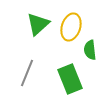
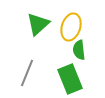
green semicircle: moved 11 px left
